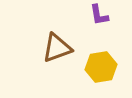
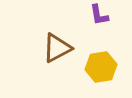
brown triangle: rotated 8 degrees counterclockwise
